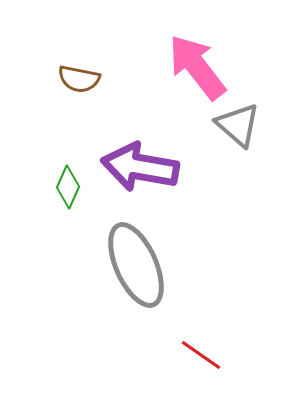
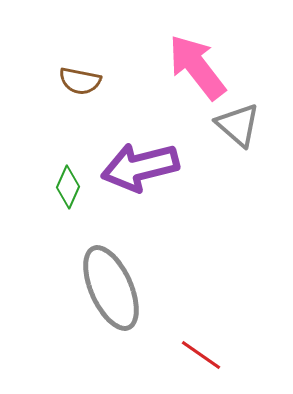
brown semicircle: moved 1 px right, 2 px down
purple arrow: rotated 24 degrees counterclockwise
gray ellipse: moved 25 px left, 23 px down
